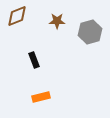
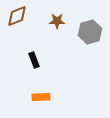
orange rectangle: rotated 12 degrees clockwise
